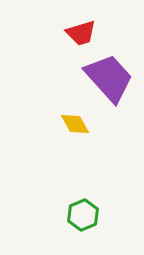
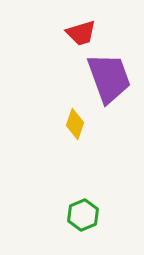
purple trapezoid: rotated 22 degrees clockwise
yellow diamond: rotated 48 degrees clockwise
